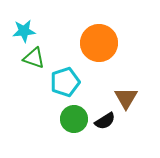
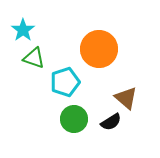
cyan star: moved 1 px left, 1 px up; rotated 30 degrees counterclockwise
orange circle: moved 6 px down
brown triangle: rotated 20 degrees counterclockwise
black semicircle: moved 6 px right, 1 px down
